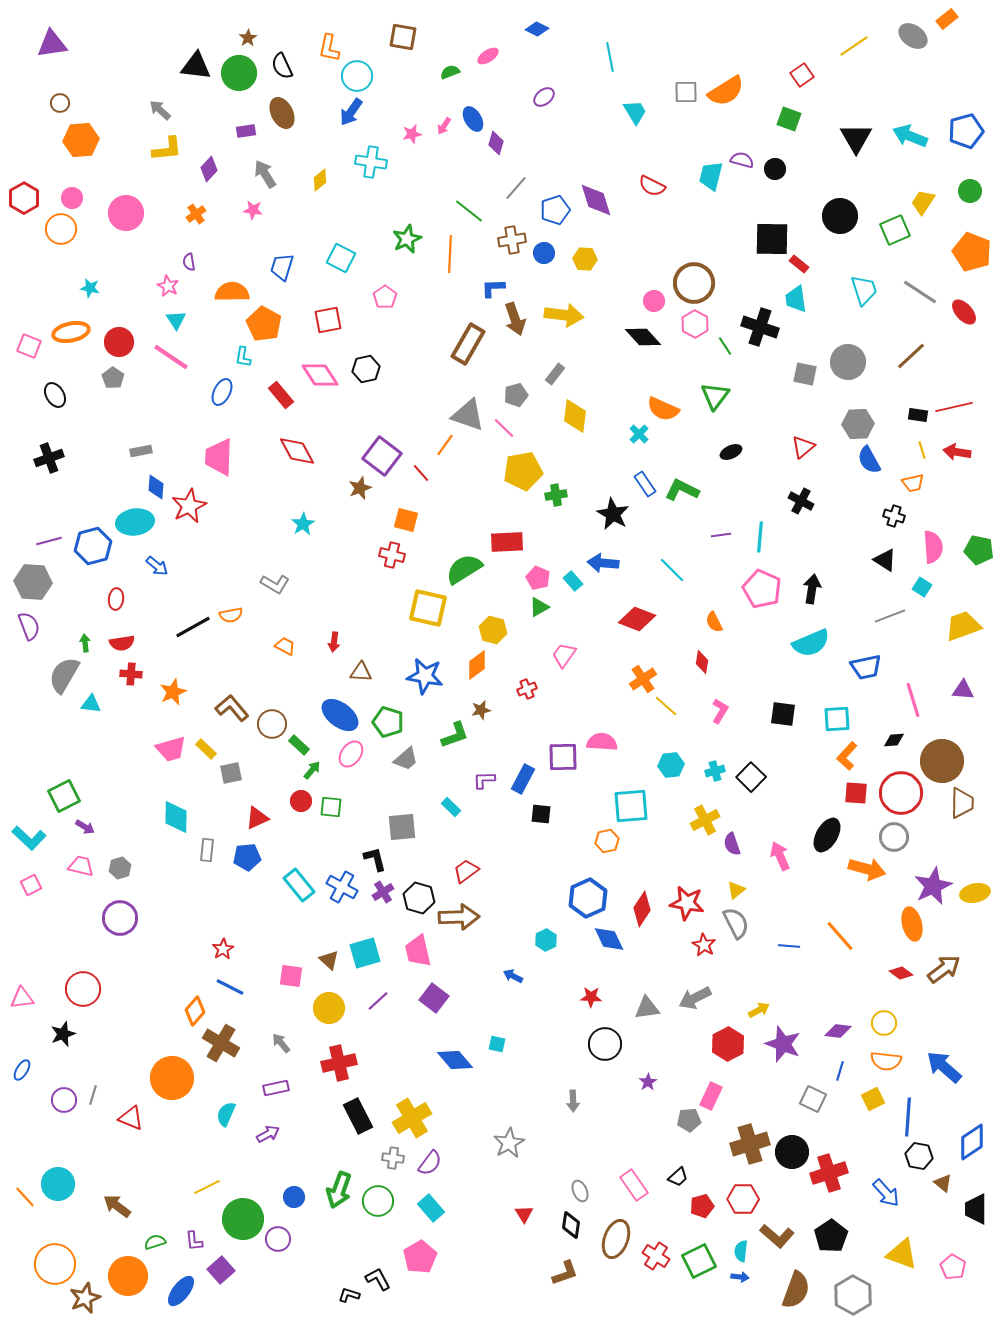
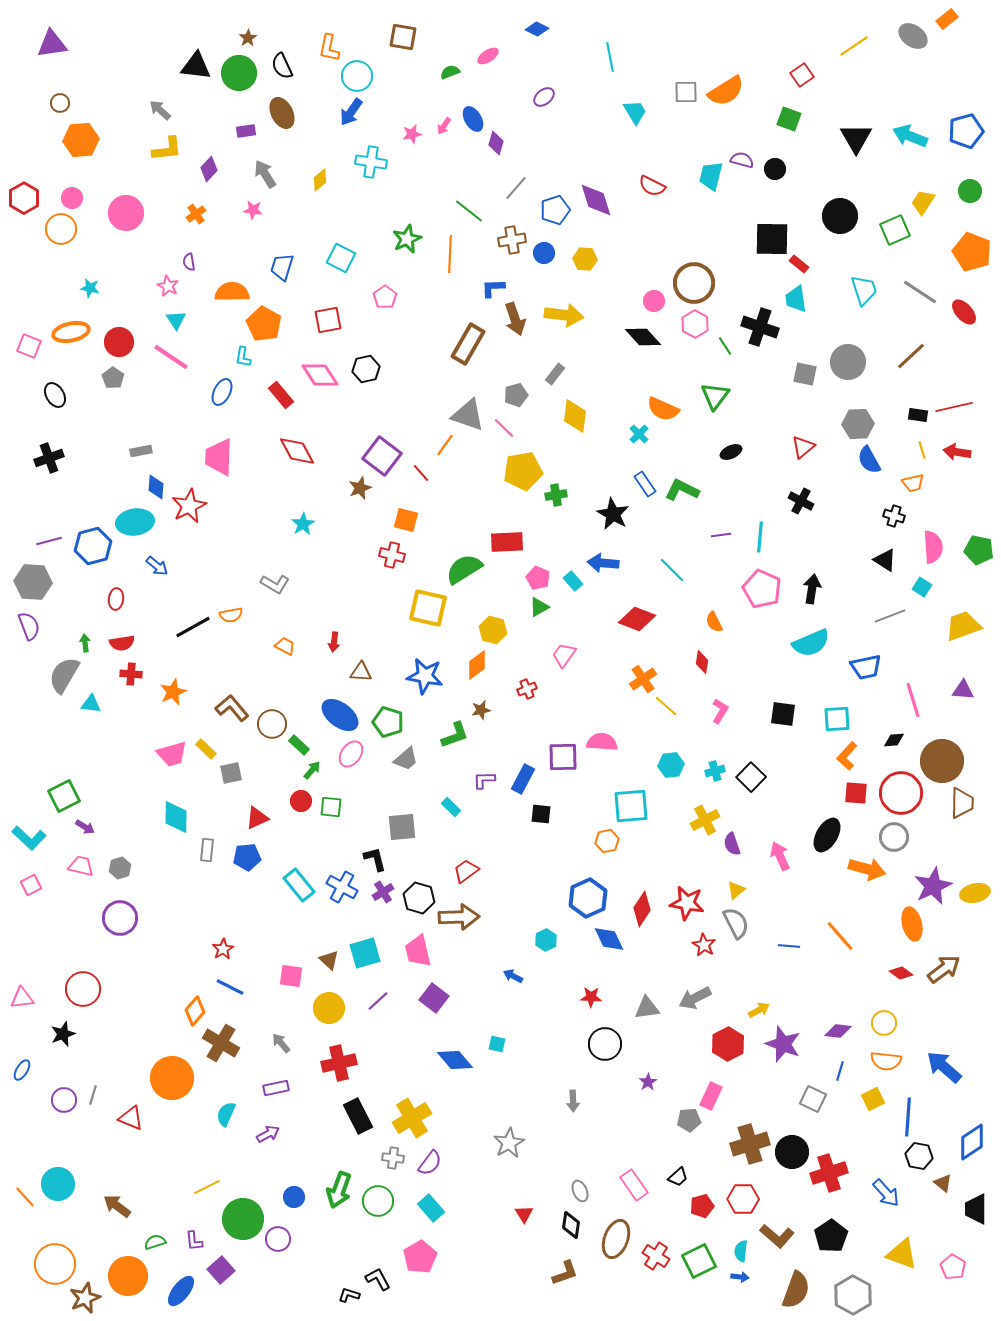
pink trapezoid at (171, 749): moved 1 px right, 5 px down
